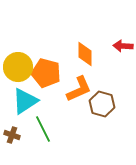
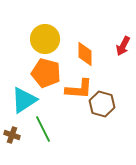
red arrow: rotated 66 degrees counterclockwise
yellow circle: moved 27 px right, 28 px up
orange L-shape: rotated 28 degrees clockwise
cyan triangle: moved 1 px left, 1 px up
